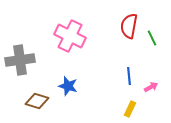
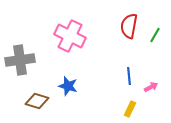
green line: moved 3 px right, 3 px up; rotated 56 degrees clockwise
